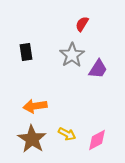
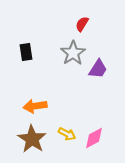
gray star: moved 1 px right, 2 px up
pink diamond: moved 3 px left, 2 px up
